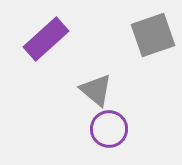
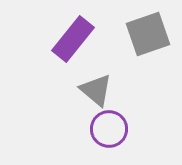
gray square: moved 5 px left, 1 px up
purple rectangle: moved 27 px right; rotated 9 degrees counterclockwise
